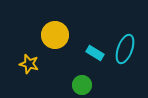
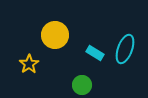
yellow star: rotated 24 degrees clockwise
